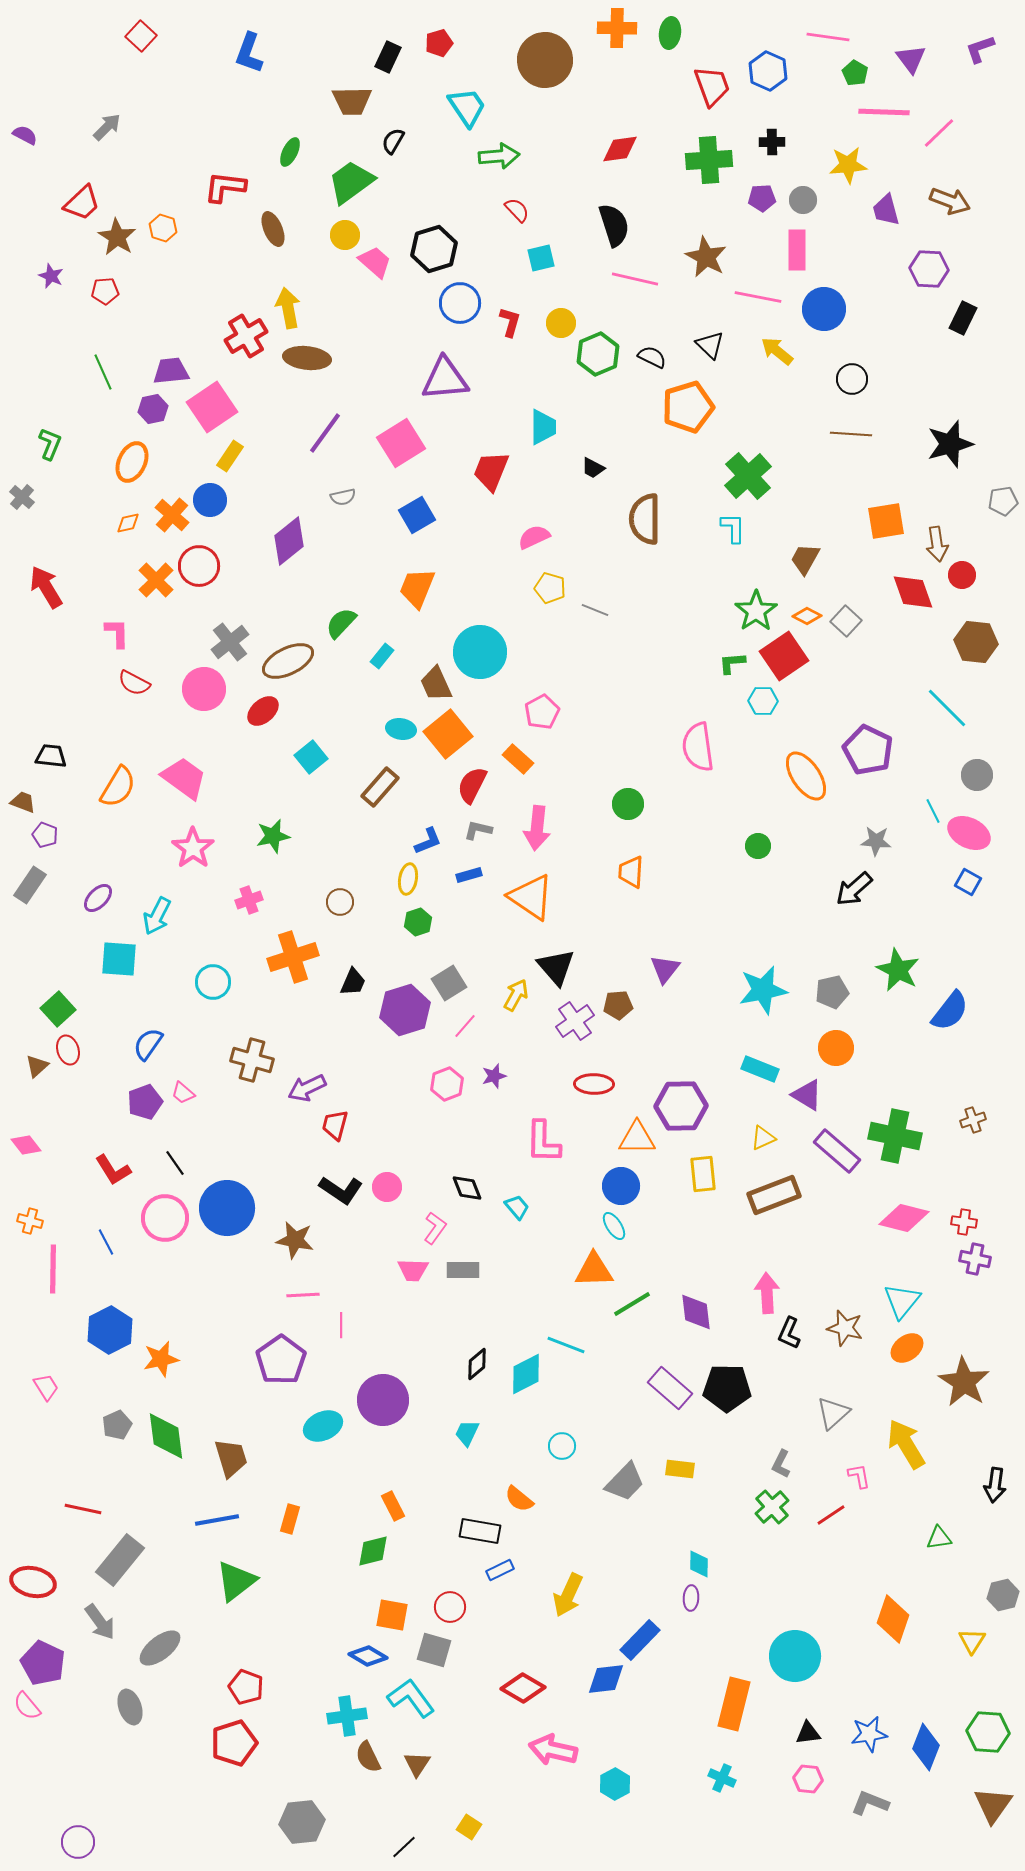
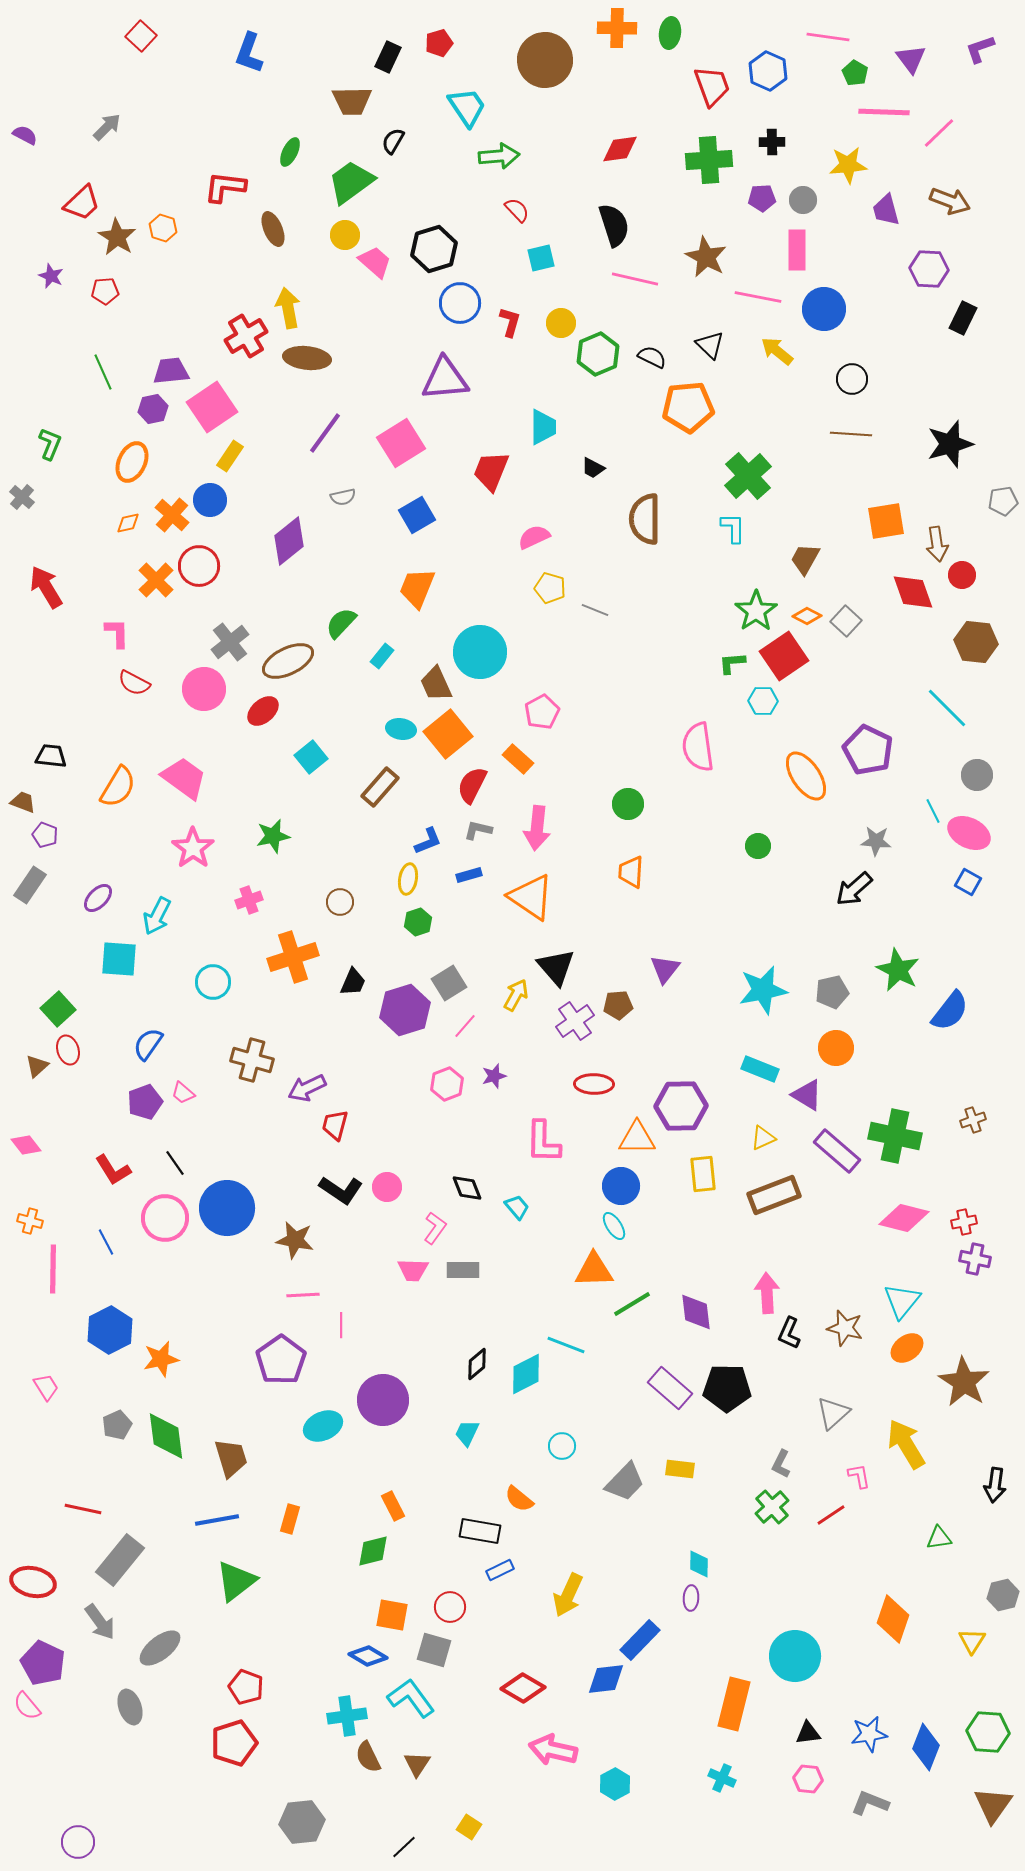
orange pentagon at (688, 407): rotated 12 degrees clockwise
red cross at (964, 1222): rotated 20 degrees counterclockwise
